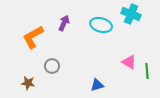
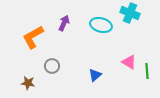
cyan cross: moved 1 px left, 1 px up
blue triangle: moved 2 px left, 10 px up; rotated 24 degrees counterclockwise
